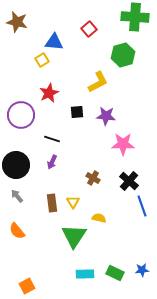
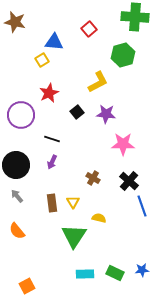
brown star: moved 2 px left
black square: rotated 32 degrees counterclockwise
purple star: moved 2 px up
